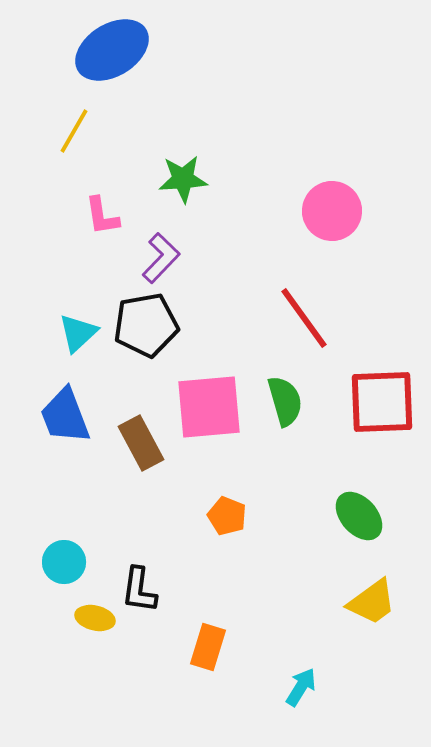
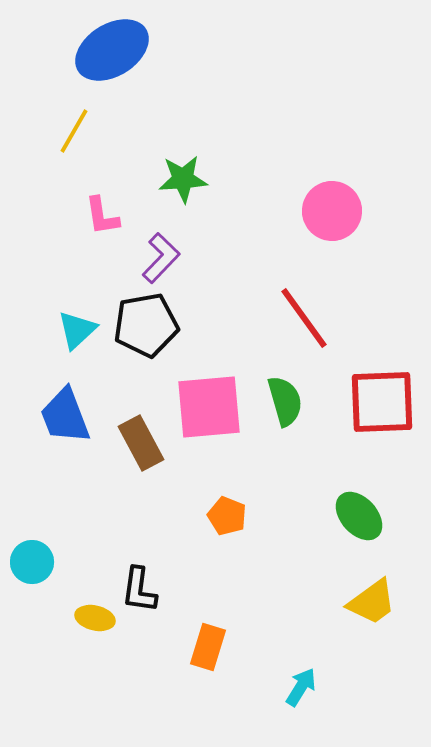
cyan triangle: moved 1 px left, 3 px up
cyan circle: moved 32 px left
